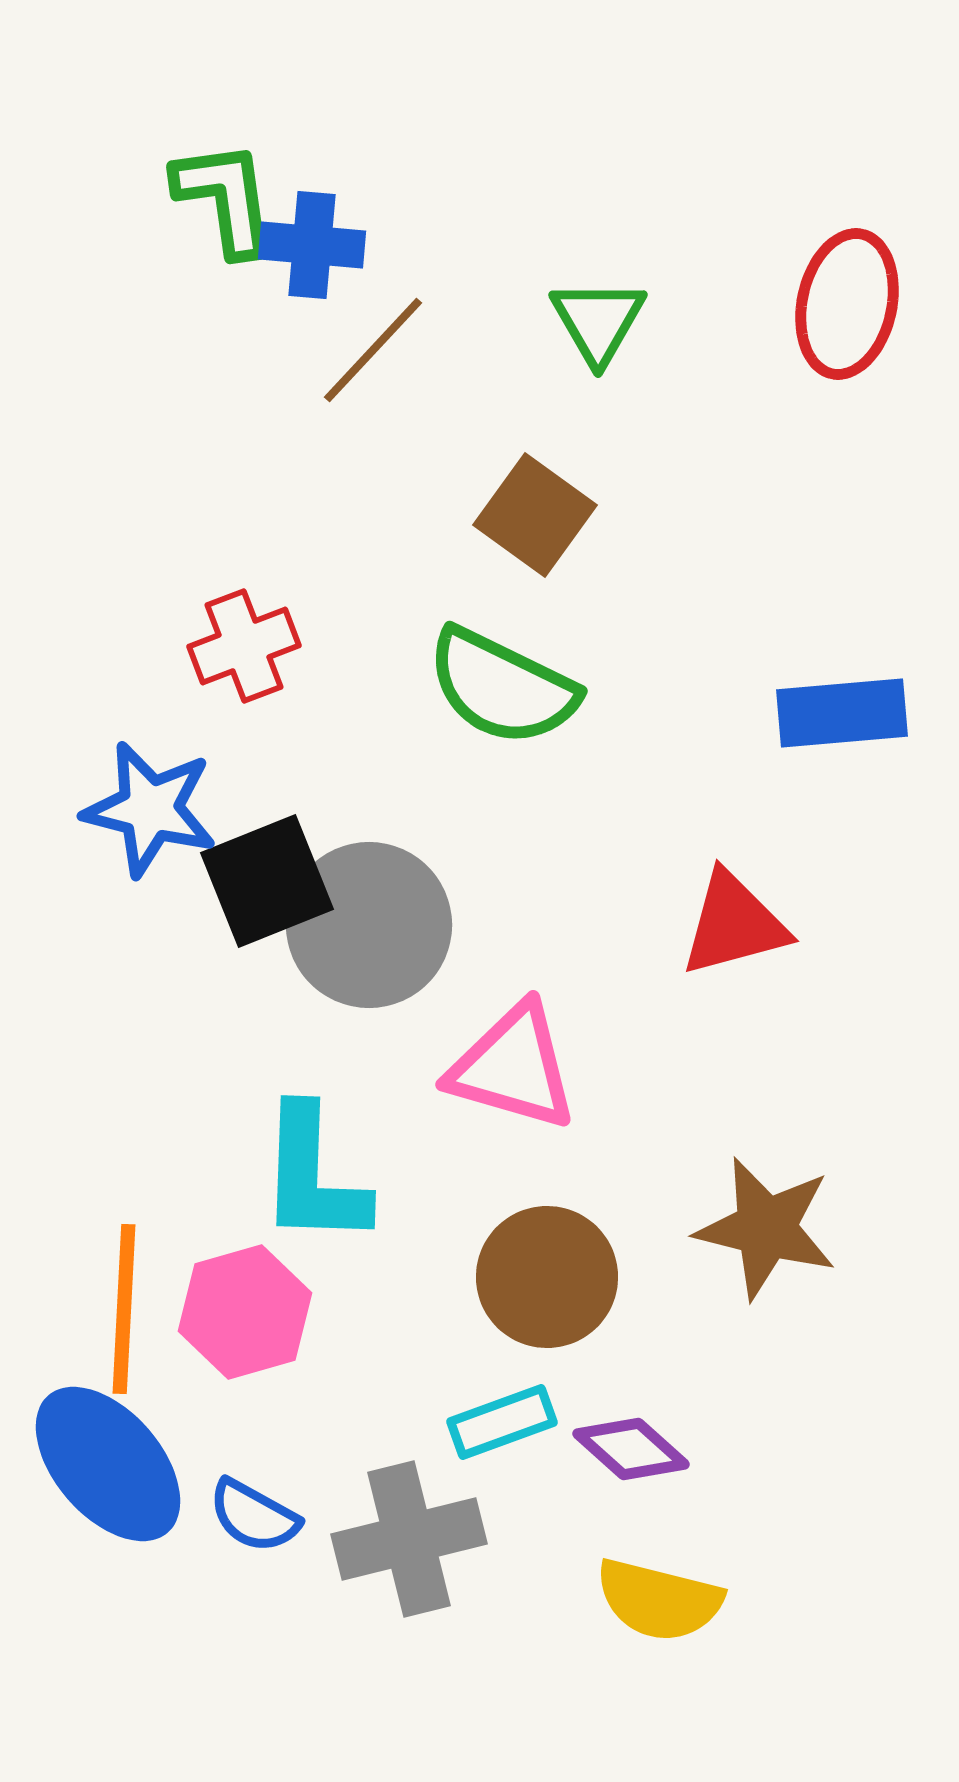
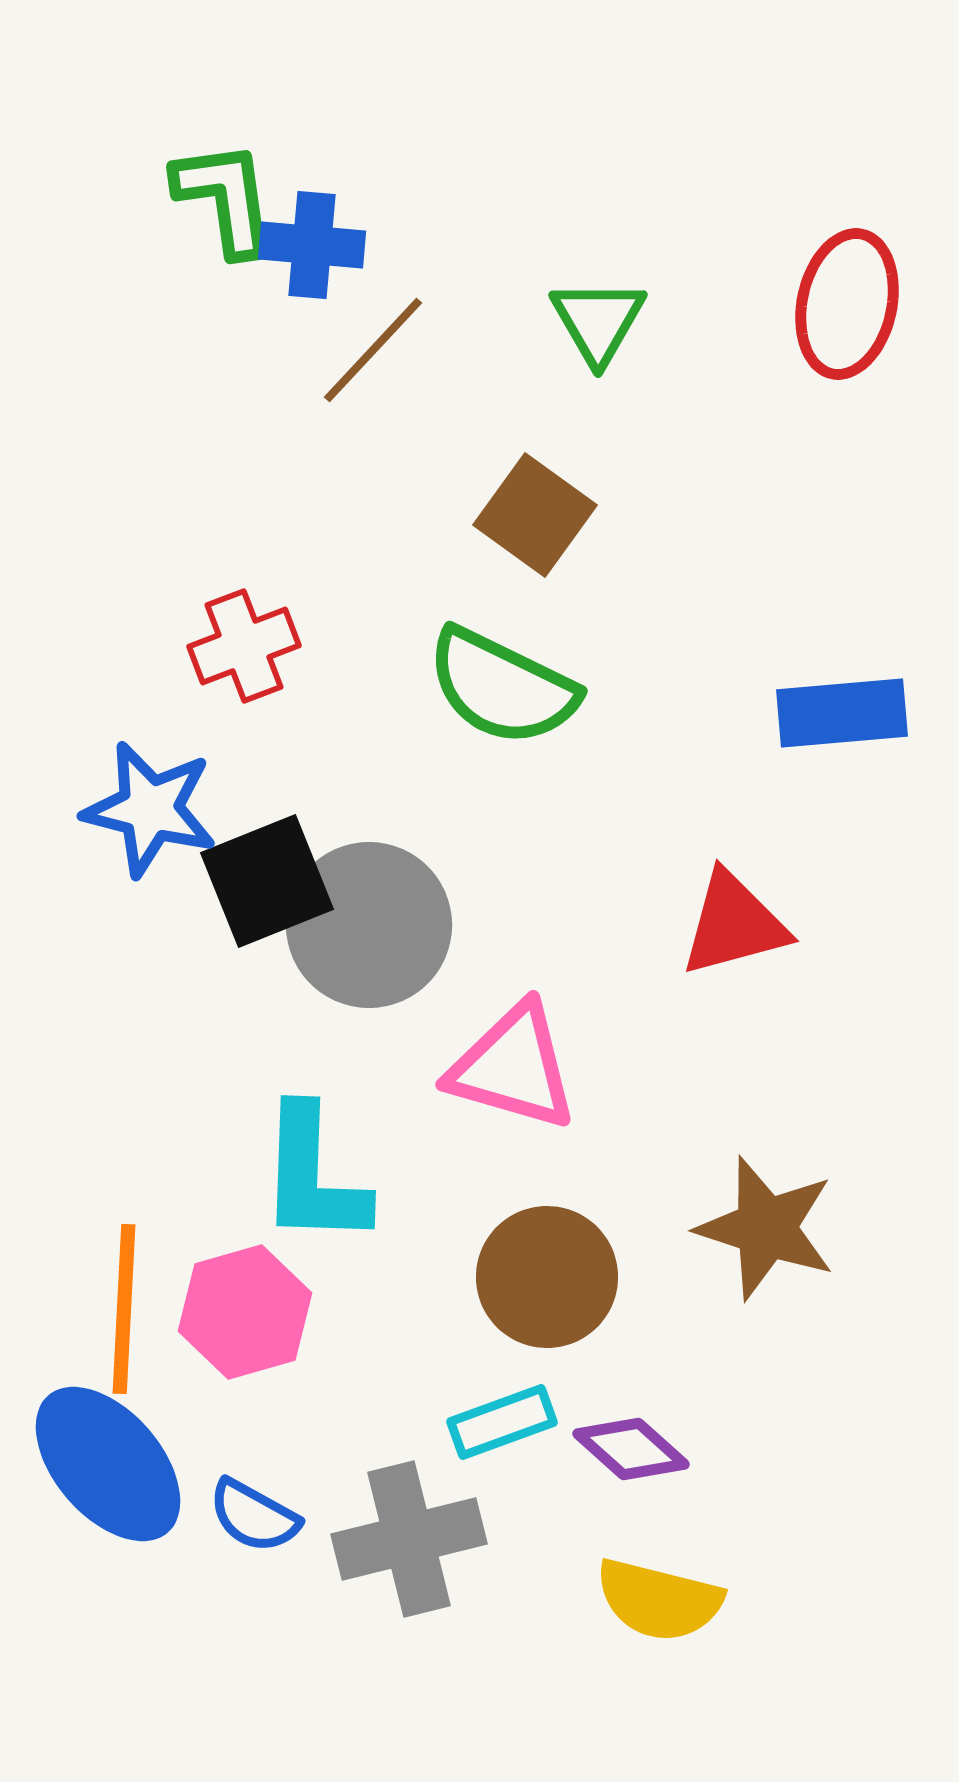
brown star: rotated 4 degrees clockwise
